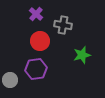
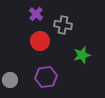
purple hexagon: moved 10 px right, 8 px down
